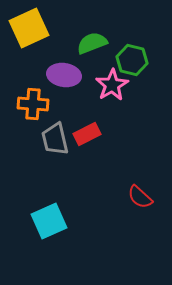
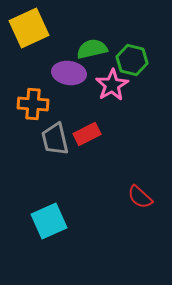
green semicircle: moved 6 px down; rotated 8 degrees clockwise
purple ellipse: moved 5 px right, 2 px up
